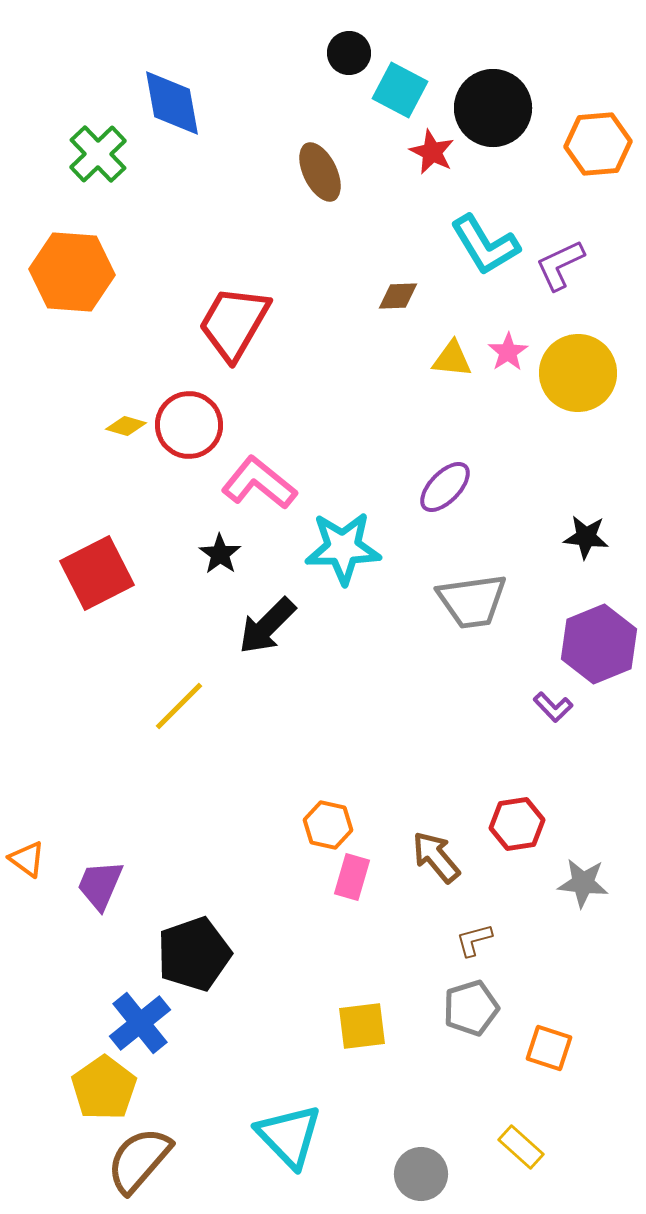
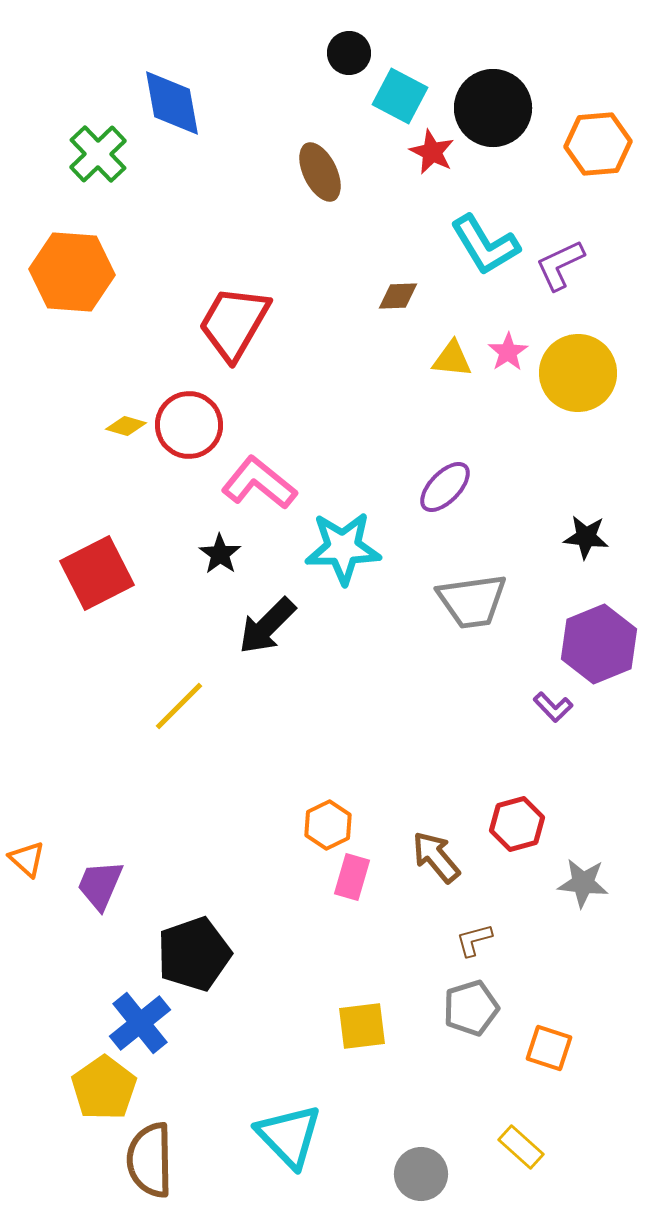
cyan square at (400, 90): moved 6 px down
red hexagon at (517, 824): rotated 6 degrees counterclockwise
orange hexagon at (328, 825): rotated 21 degrees clockwise
orange triangle at (27, 859): rotated 6 degrees clockwise
brown semicircle at (139, 1160): moved 11 px right; rotated 42 degrees counterclockwise
